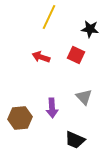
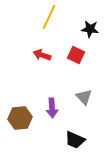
red arrow: moved 1 px right, 2 px up
